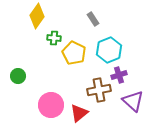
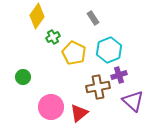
gray rectangle: moved 1 px up
green cross: moved 1 px left, 1 px up; rotated 32 degrees counterclockwise
green circle: moved 5 px right, 1 px down
brown cross: moved 1 px left, 3 px up
pink circle: moved 2 px down
